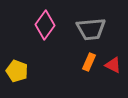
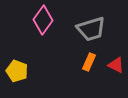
pink diamond: moved 2 px left, 5 px up
gray trapezoid: rotated 12 degrees counterclockwise
red triangle: moved 3 px right
